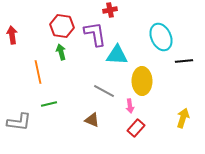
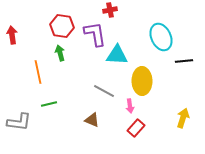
green arrow: moved 1 px left, 1 px down
